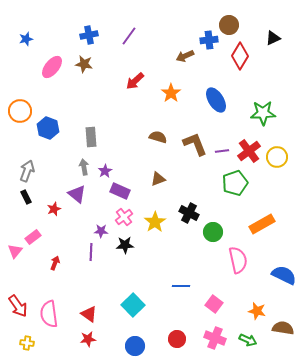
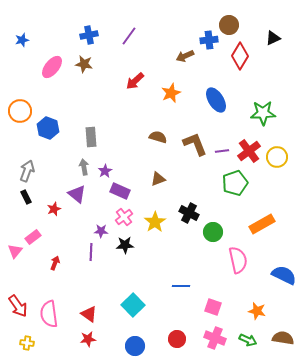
blue star at (26, 39): moved 4 px left, 1 px down
orange star at (171, 93): rotated 12 degrees clockwise
pink square at (214, 304): moved 1 px left, 3 px down; rotated 18 degrees counterclockwise
brown semicircle at (283, 328): moved 10 px down
